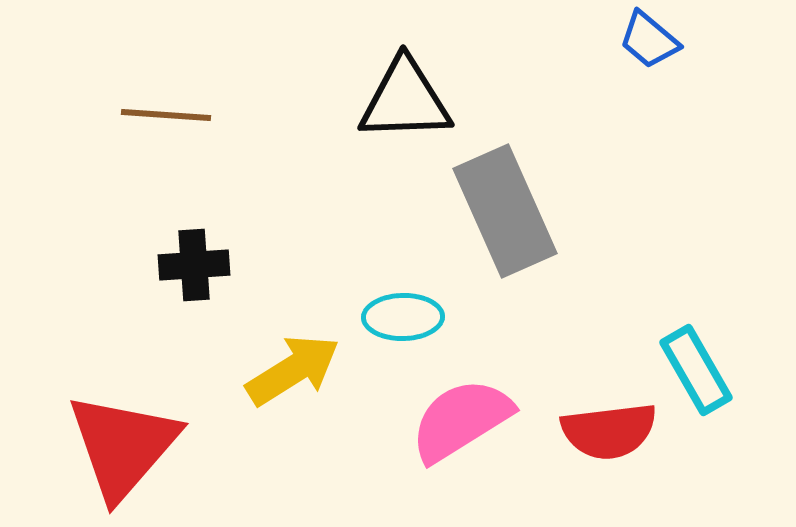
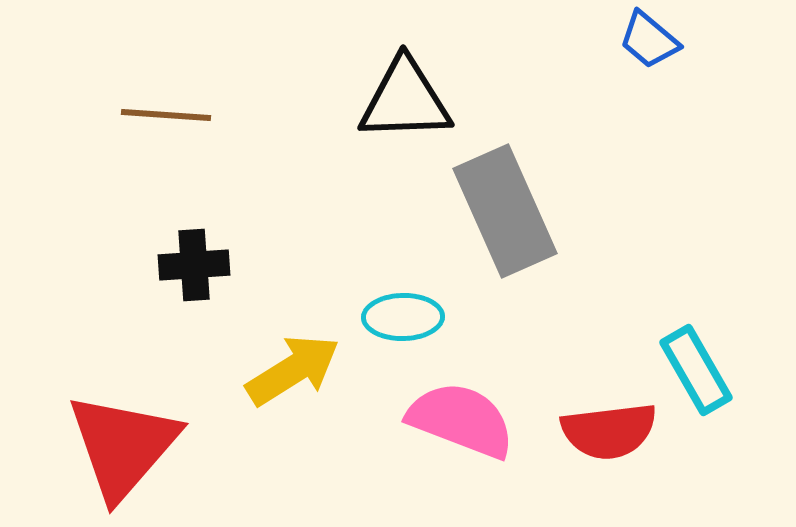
pink semicircle: rotated 53 degrees clockwise
